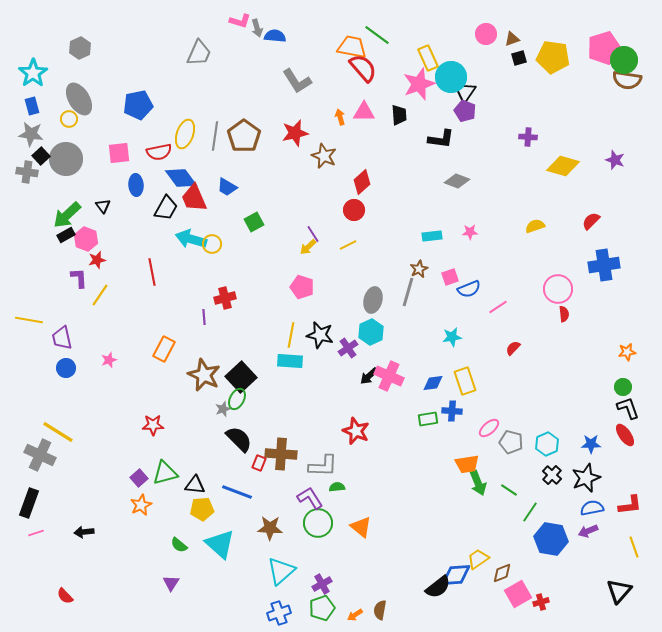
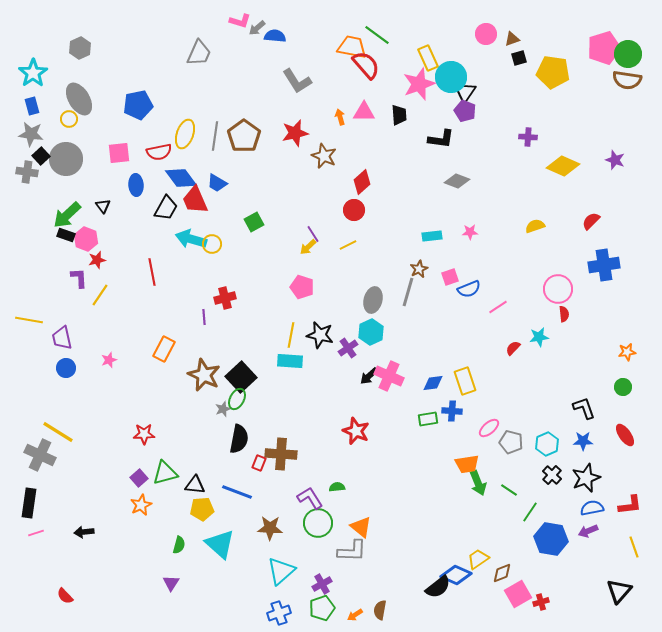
gray arrow at (257, 28): rotated 66 degrees clockwise
yellow pentagon at (553, 57): moved 15 px down
green circle at (624, 60): moved 4 px right, 6 px up
red semicircle at (363, 68): moved 3 px right, 3 px up
yellow diamond at (563, 166): rotated 8 degrees clockwise
blue trapezoid at (227, 187): moved 10 px left, 4 px up
red trapezoid at (194, 198): moved 1 px right, 2 px down
black rectangle at (66, 235): rotated 48 degrees clockwise
cyan star at (452, 337): moved 87 px right
black L-shape at (628, 408): moved 44 px left
red star at (153, 425): moved 9 px left, 9 px down
black semicircle at (239, 439): rotated 56 degrees clockwise
blue star at (591, 444): moved 8 px left, 3 px up
gray L-shape at (323, 466): moved 29 px right, 85 px down
black rectangle at (29, 503): rotated 12 degrees counterclockwise
green semicircle at (179, 545): rotated 114 degrees counterclockwise
blue diamond at (456, 575): rotated 28 degrees clockwise
